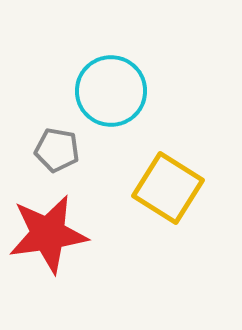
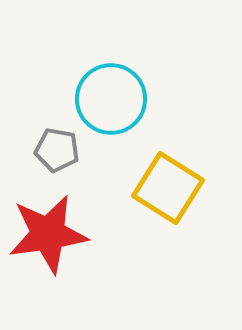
cyan circle: moved 8 px down
